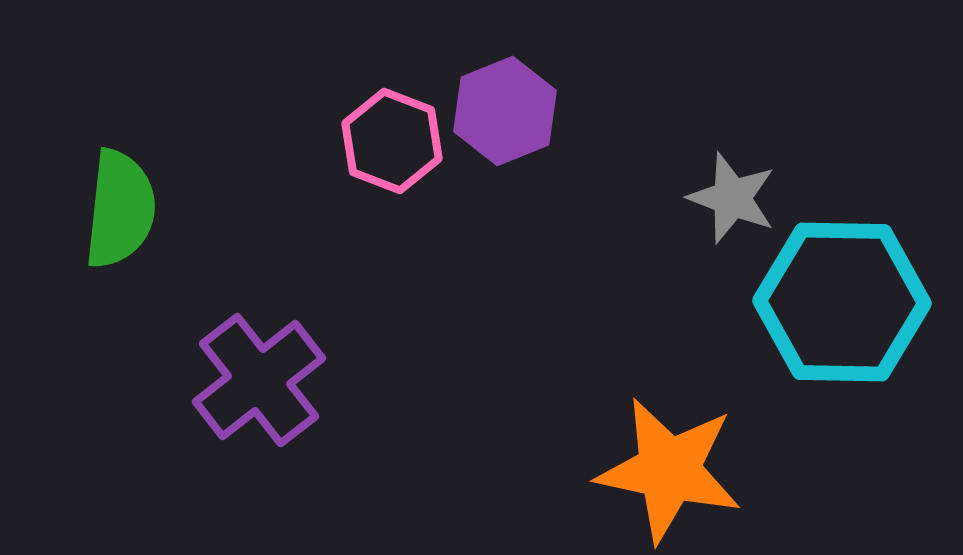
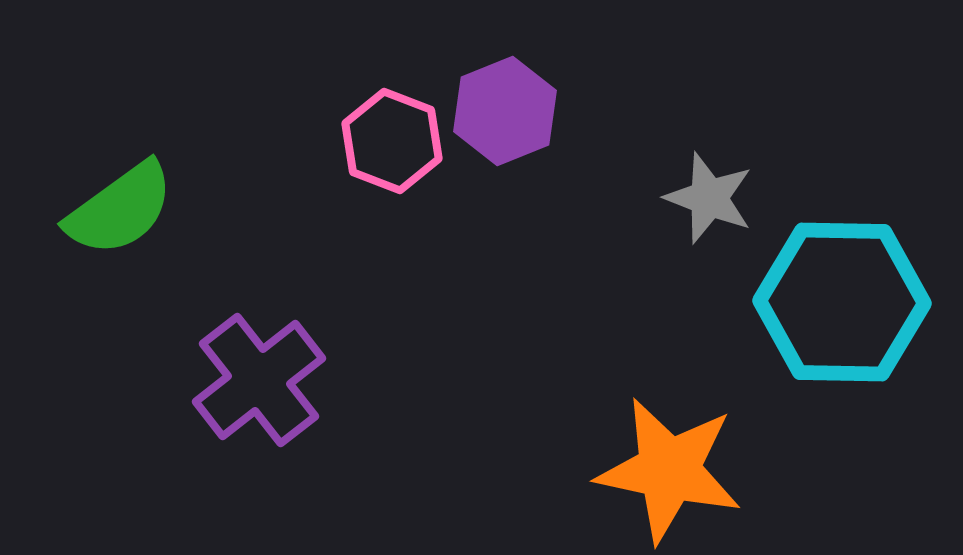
gray star: moved 23 px left
green semicircle: rotated 48 degrees clockwise
